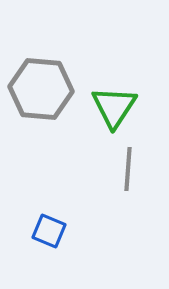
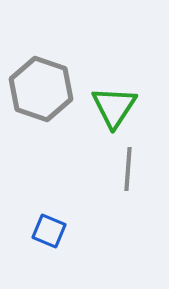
gray hexagon: rotated 14 degrees clockwise
